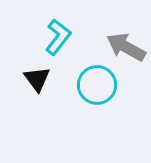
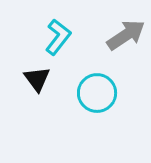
gray arrow: moved 12 px up; rotated 117 degrees clockwise
cyan circle: moved 8 px down
